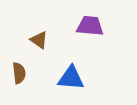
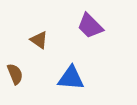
purple trapezoid: rotated 140 degrees counterclockwise
brown semicircle: moved 4 px left, 1 px down; rotated 15 degrees counterclockwise
